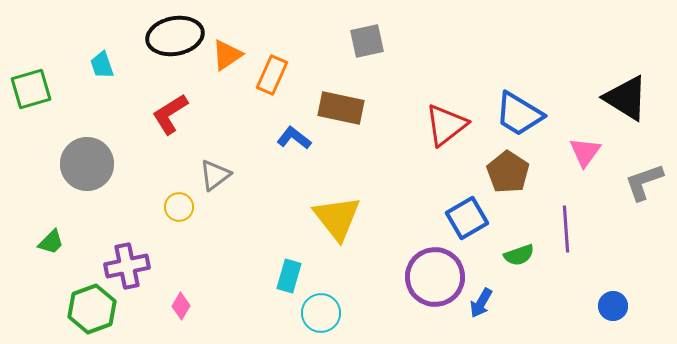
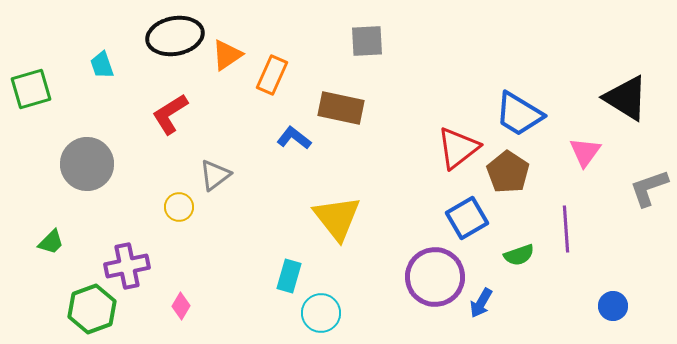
gray square: rotated 9 degrees clockwise
red triangle: moved 12 px right, 23 px down
gray L-shape: moved 5 px right, 6 px down
